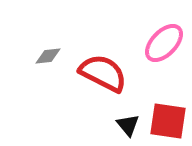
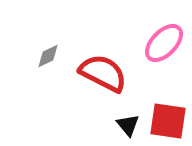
gray diamond: rotated 20 degrees counterclockwise
